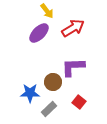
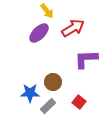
purple L-shape: moved 13 px right, 8 px up
gray rectangle: moved 1 px left, 3 px up
